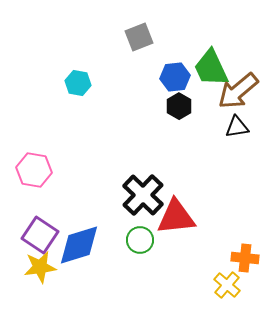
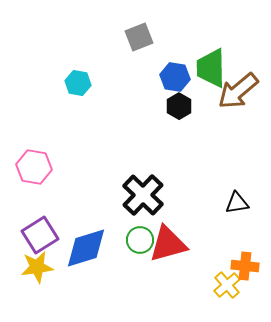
green trapezoid: rotated 24 degrees clockwise
blue hexagon: rotated 16 degrees clockwise
black triangle: moved 76 px down
pink hexagon: moved 3 px up
red triangle: moved 8 px left, 27 px down; rotated 9 degrees counterclockwise
purple square: rotated 24 degrees clockwise
blue diamond: moved 7 px right, 3 px down
orange cross: moved 8 px down
yellow star: moved 3 px left
yellow cross: rotated 8 degrees clockwise
